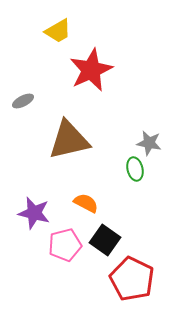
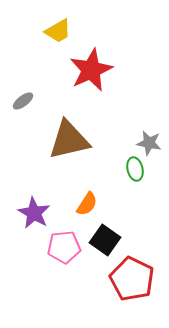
gray ellipse: rotated 10 degrees counterclockwise
orange semicircle: moved 1 px right, 1 px down; rotated 95 degrees clockwise
purple star: rotated 16 degrees clockwise
pink pentagon: moved 1 px left, 2 px down; rotated 8 degrees clockwise
